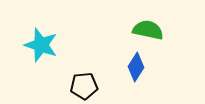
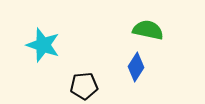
cyan star: moved 2 px right
